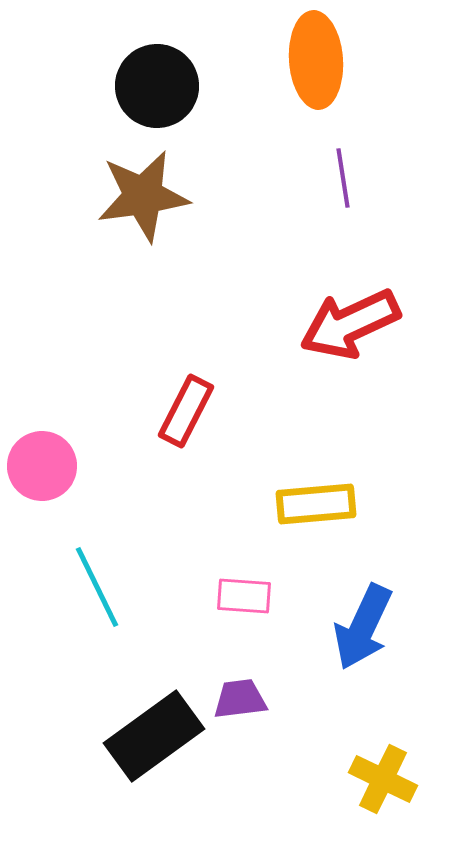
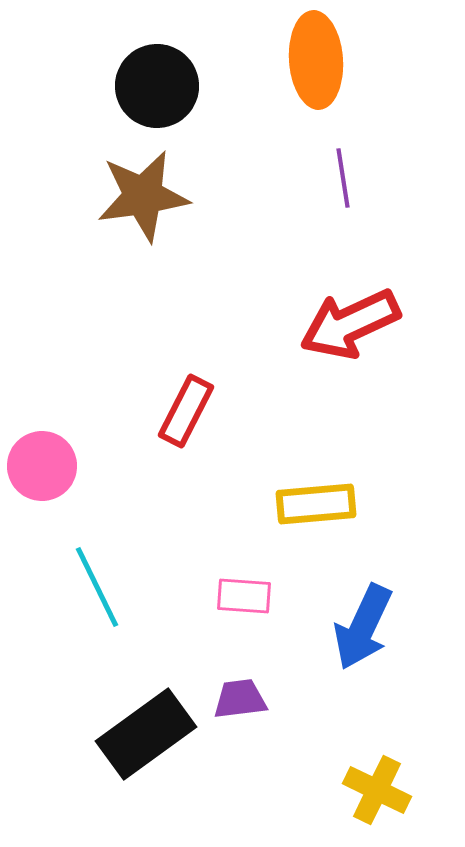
black rectangle: moved 8 px left, 2 px up
yellow cross: moved 6 px left, 11 px down
